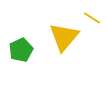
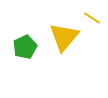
green pentagon: moved 4 px right, 3 px up
